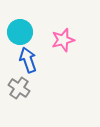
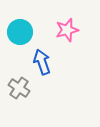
pink star: moved 4 px right, 10 px up
blue arrow: moved 14 px right, 2 px down
